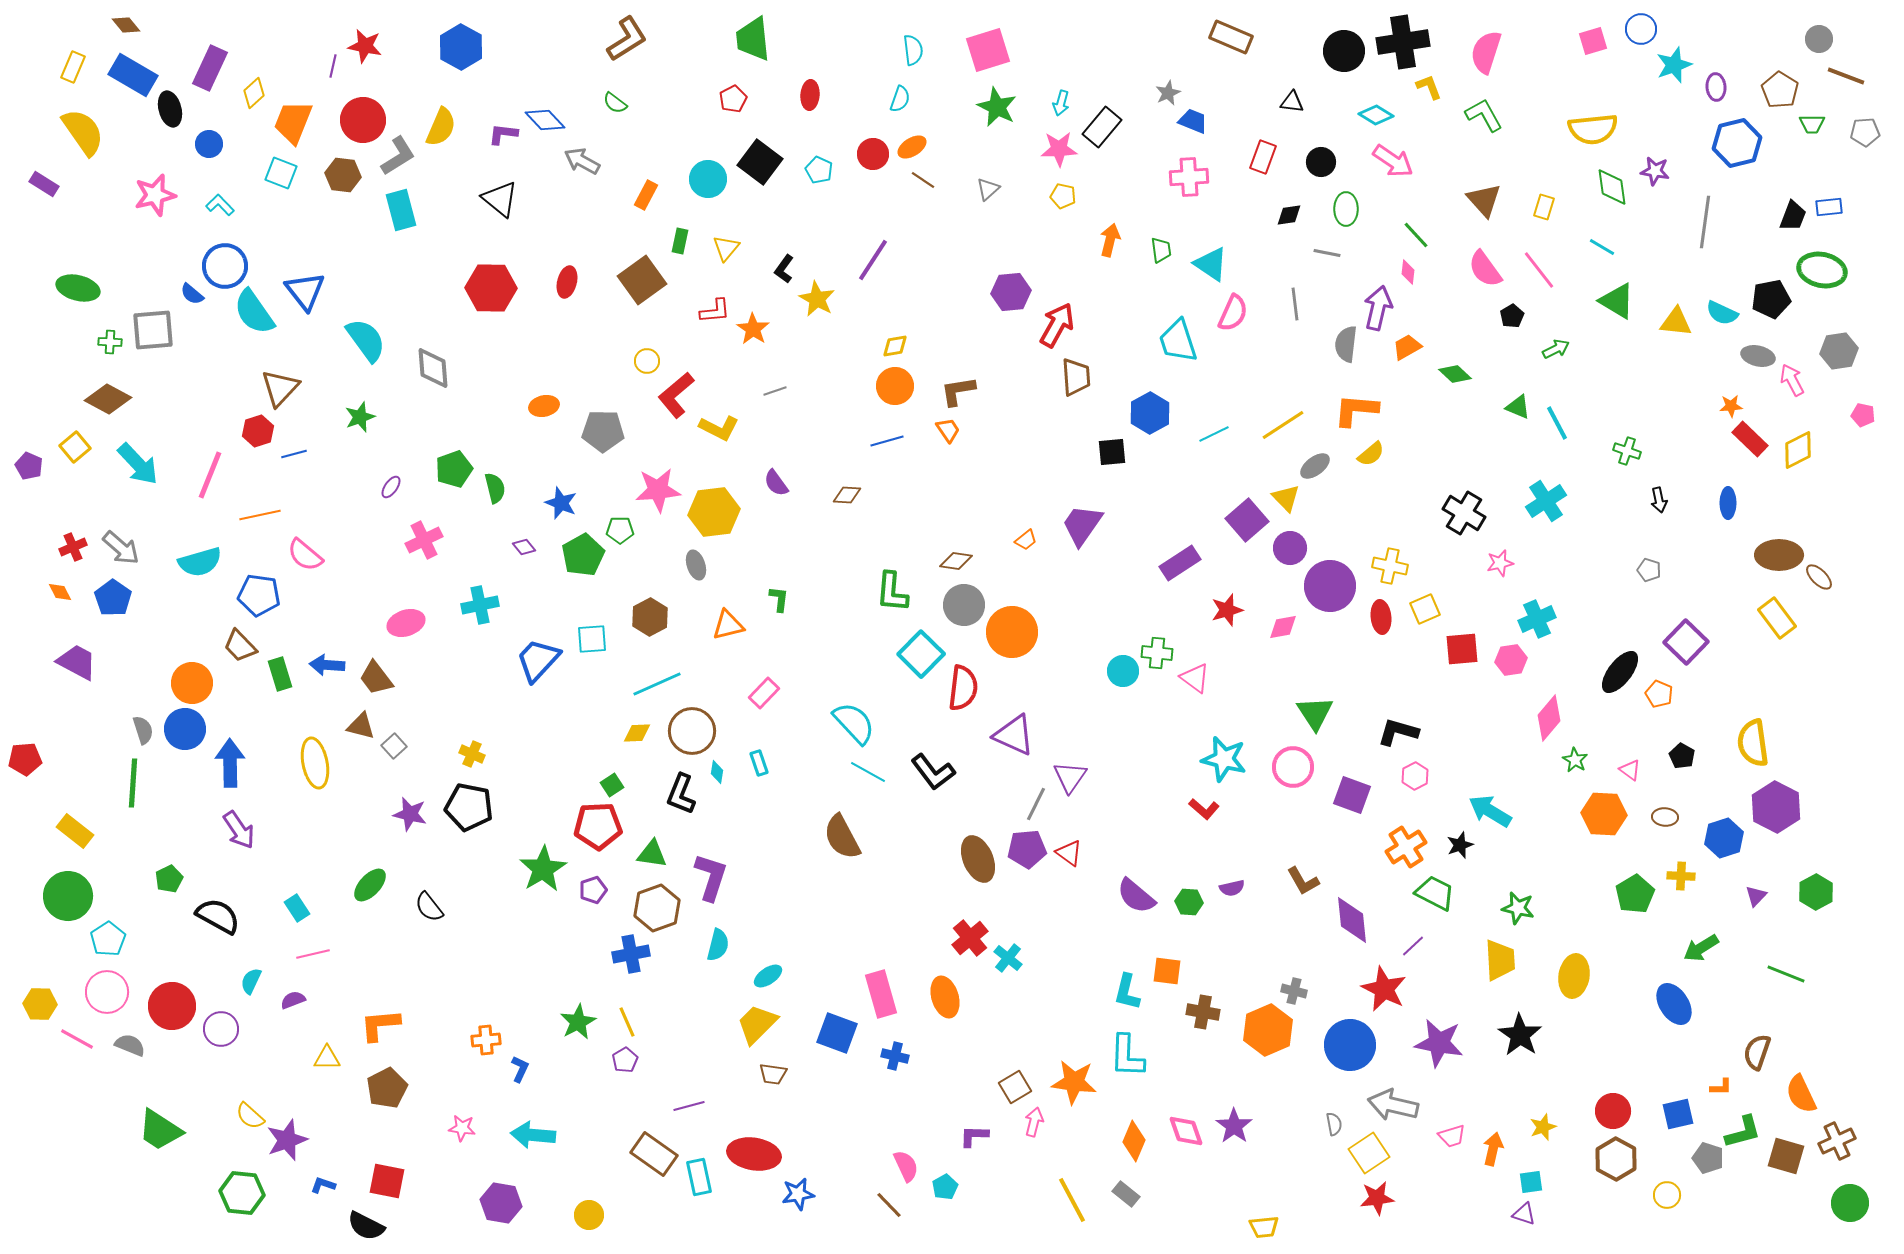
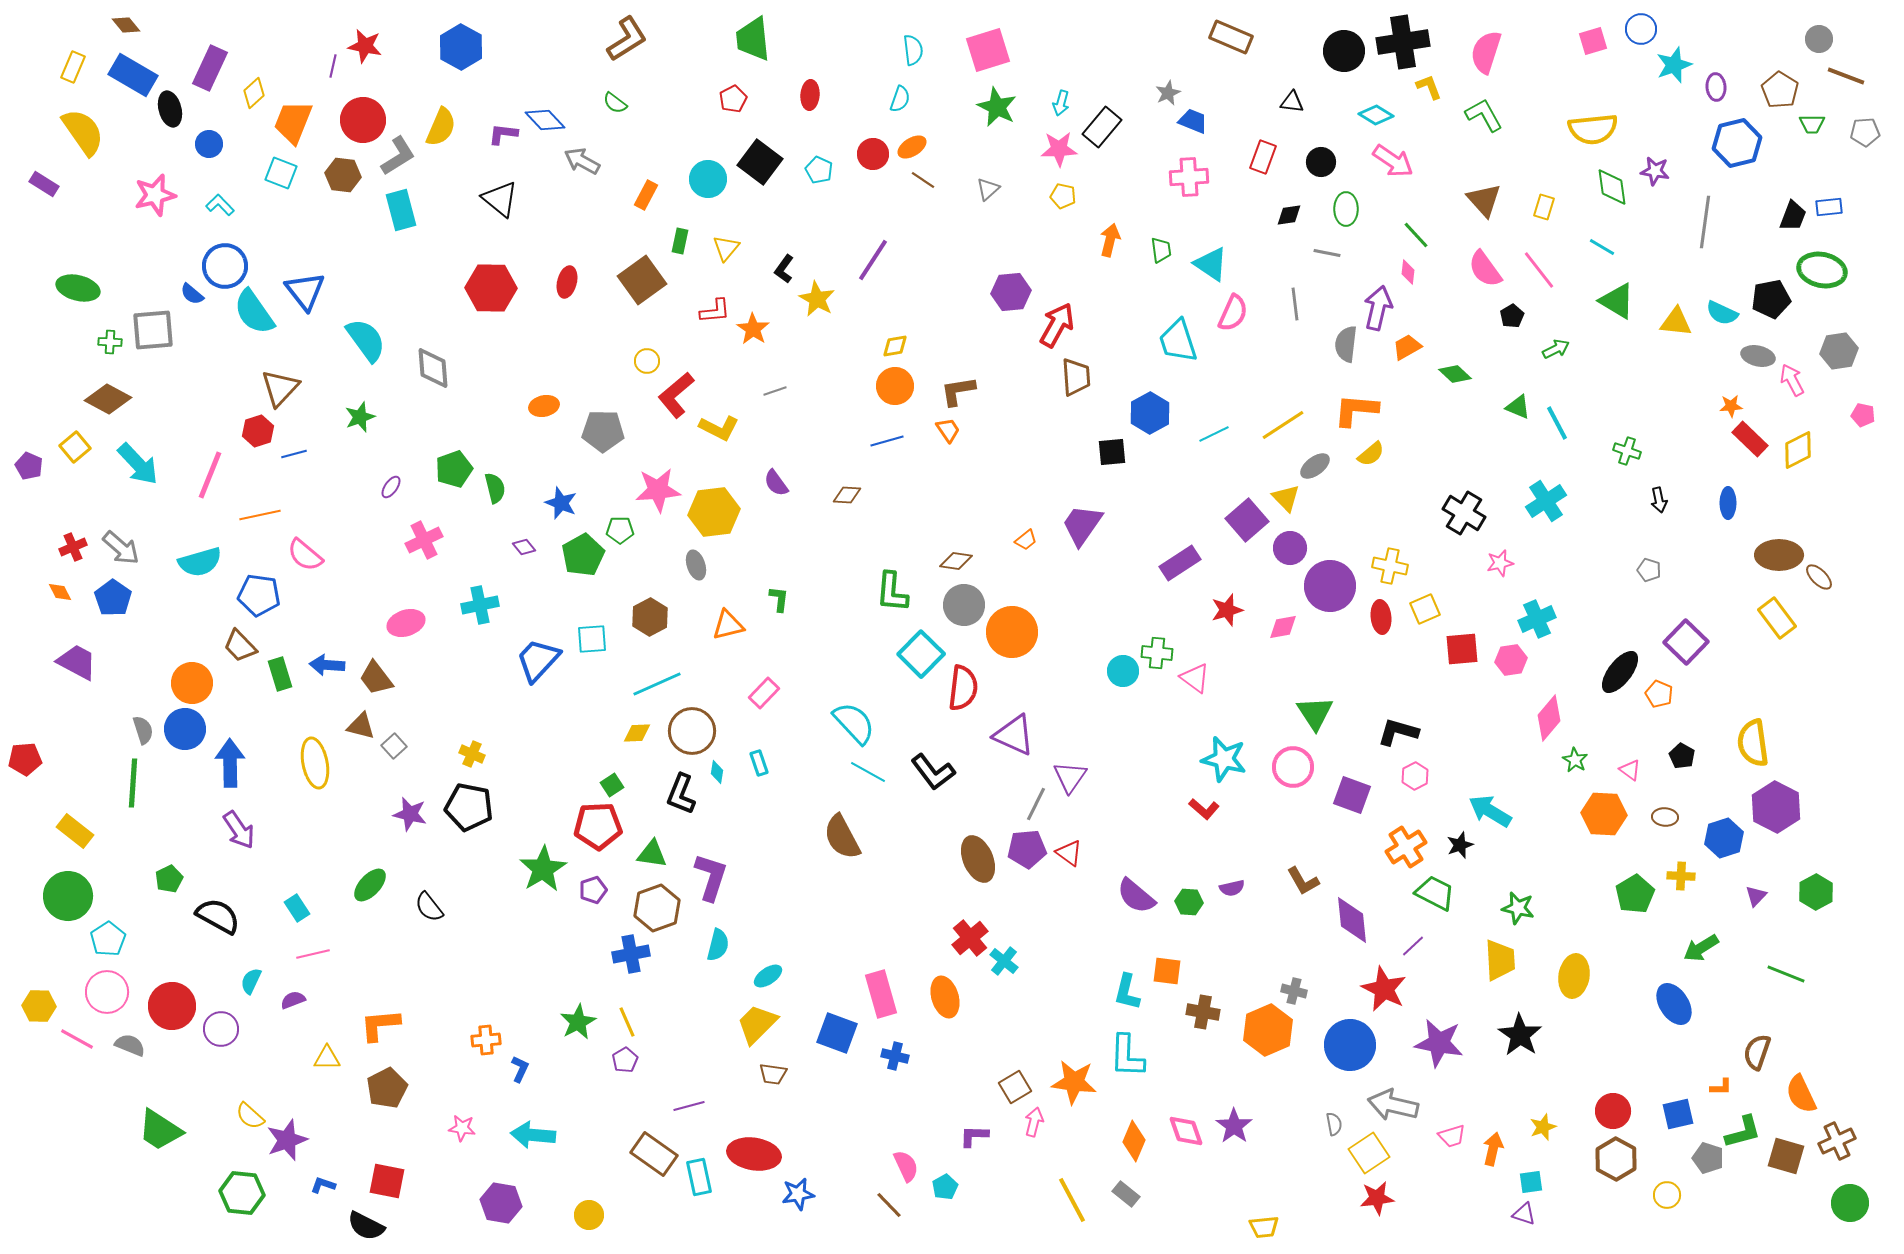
cyan cross at (1008, 958): moved 4 px left, 3 px down
yellow hexagon at (40, 1004): moved 1 px left, 2 px down
